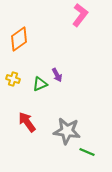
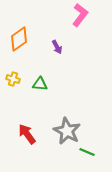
purple arrow: moved 28 px up
green triangle: rotated 28 degrees clockwise
red arrow: moved 12 px down
gray star: rotated 20 degrees clockwise
